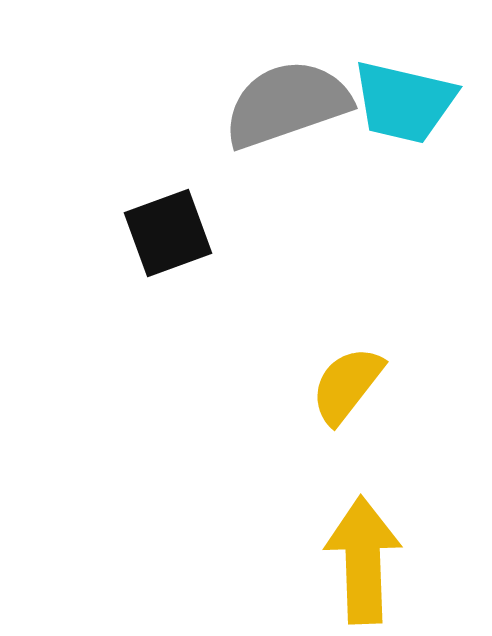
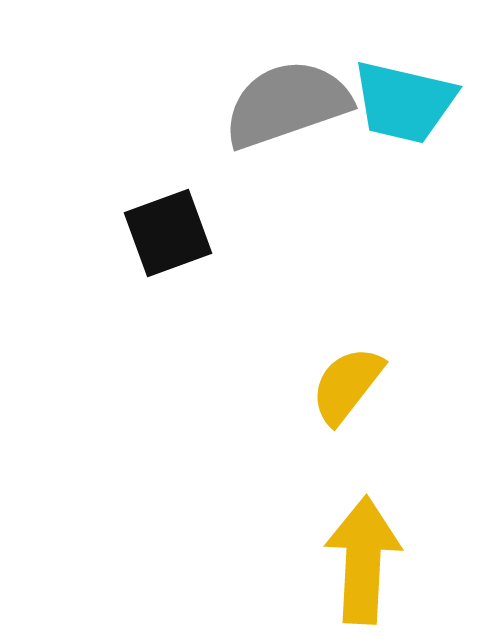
yellow arrow: rotated 5 degrees clockwise
